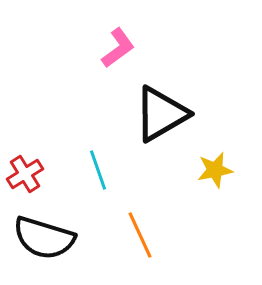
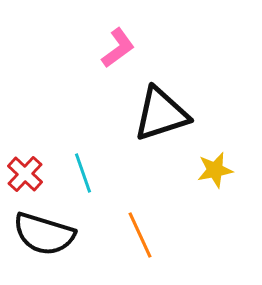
black triangle: rotated 12 degrees clockwise
cyan line: moved 15 px left, 3 px down
red cross: rotated 15 degrees counterclockwise
black semicircle: moved 4 px up
